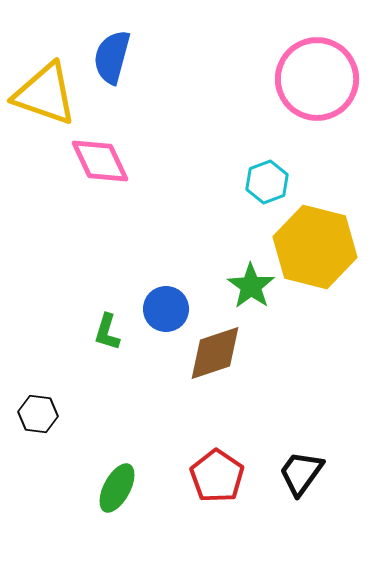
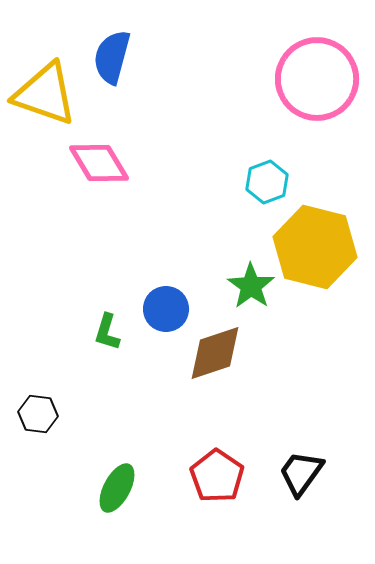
pink diamond: moved 1 px left, 2 px down; rotated 6 degrees counterclockwise
